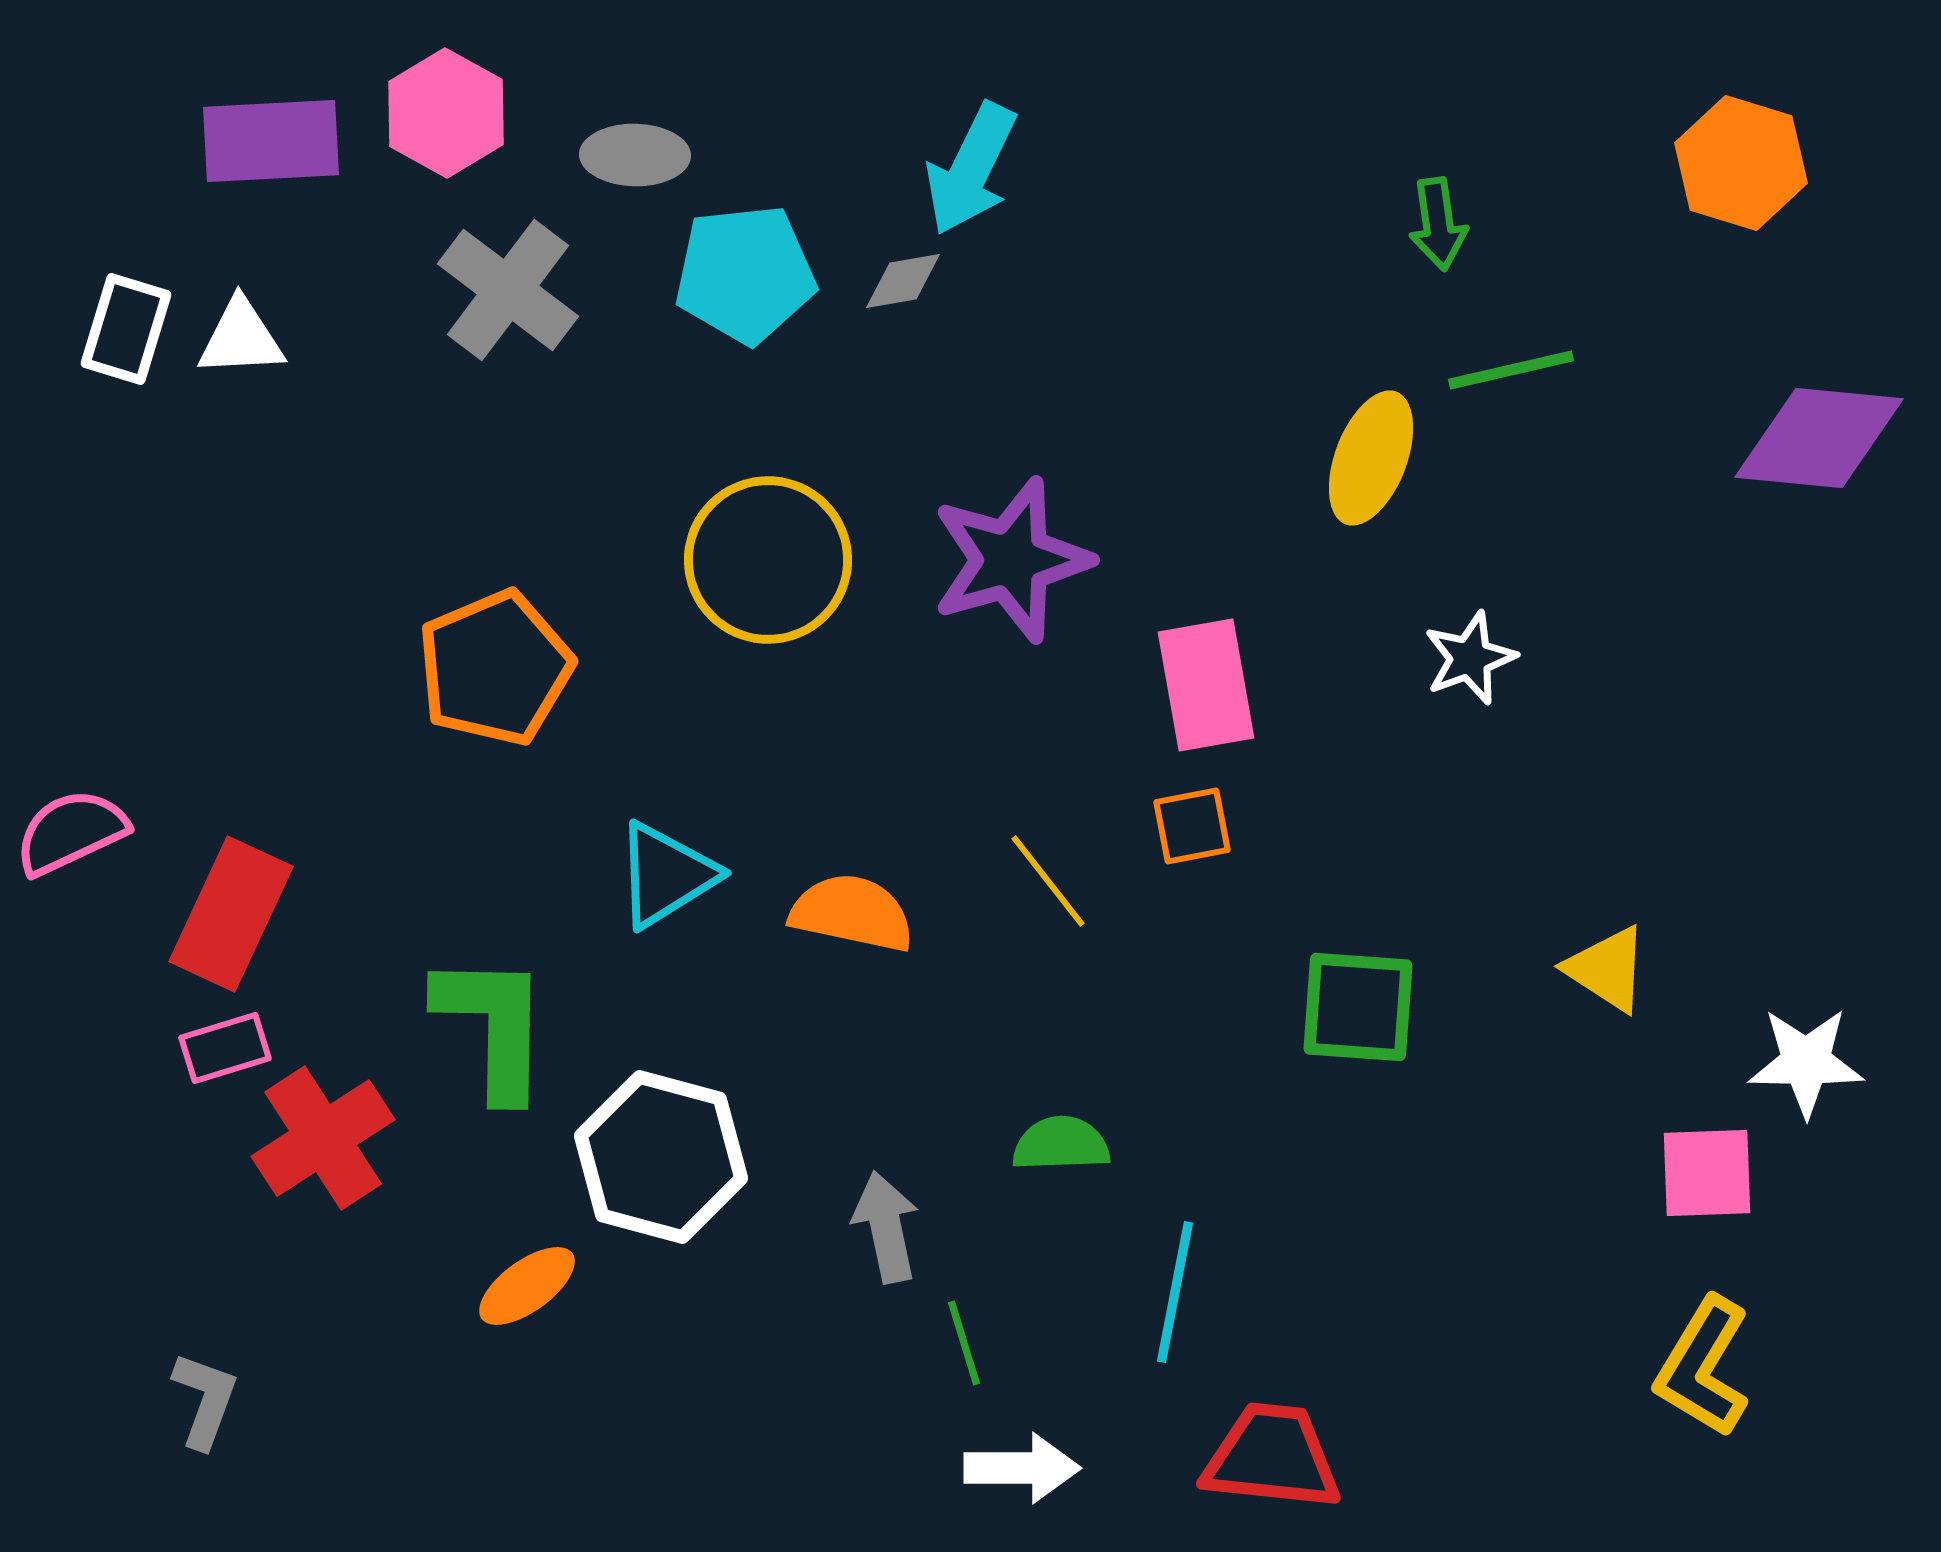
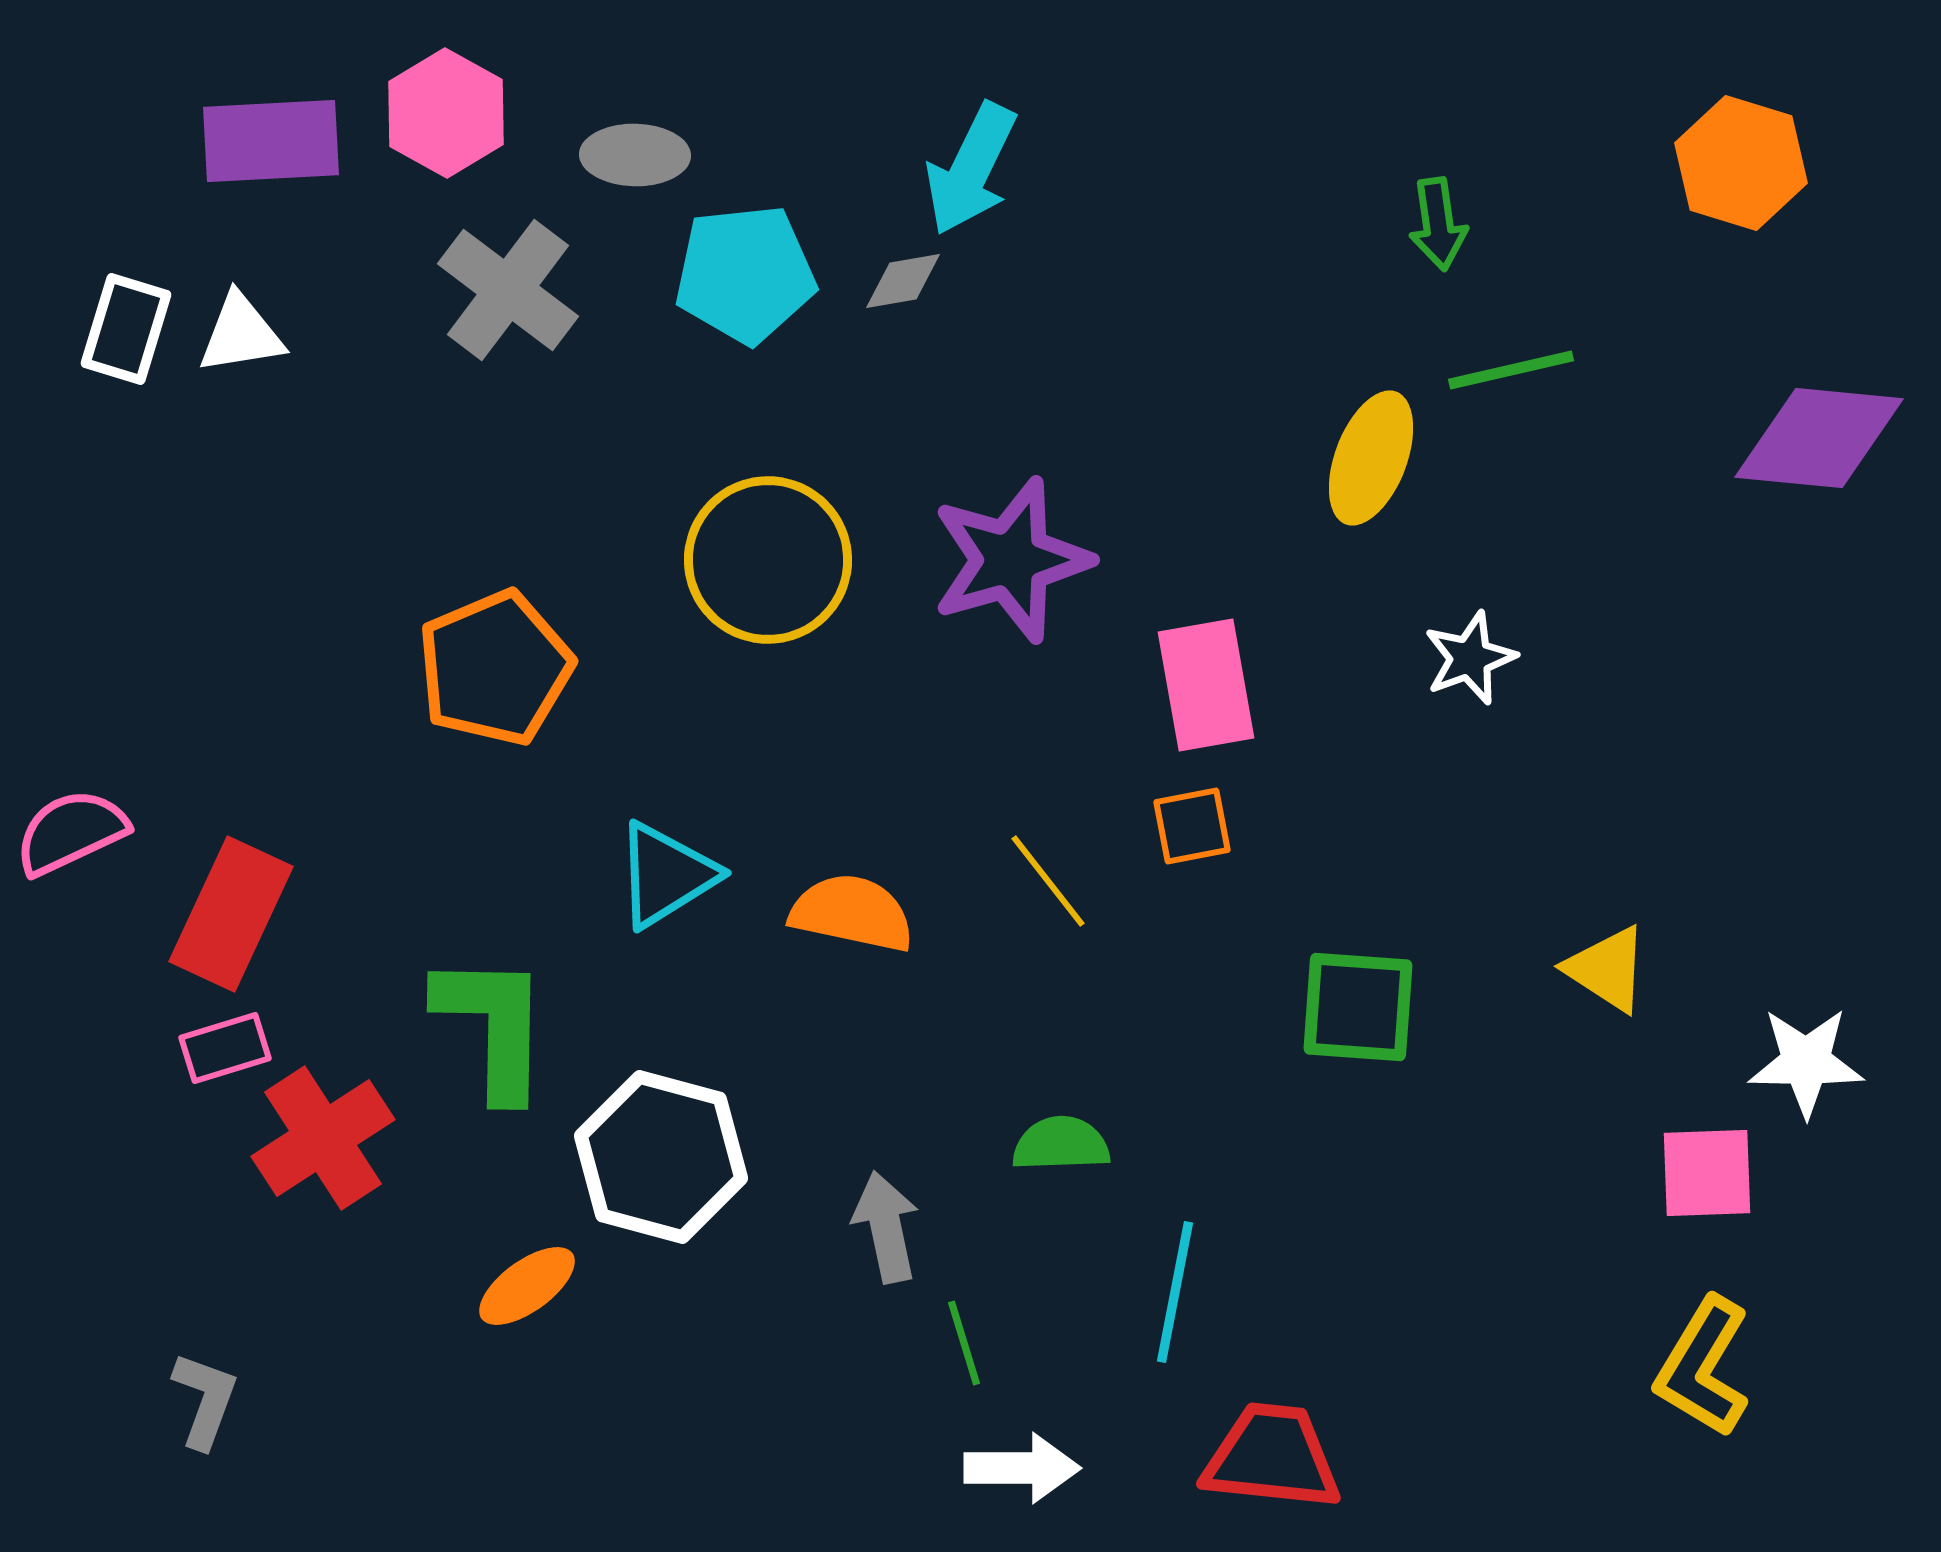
white triangle at (241, 338): moved 4 px up; rotated 6 degrees counterclockwise
